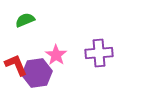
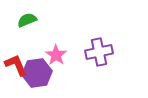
green semicircle: moved 2 px right
purple cross: moved 1 px up; rotated 8 degrees counterclockwise
